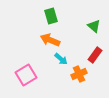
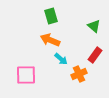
pink square: rotated 30 degrees clockwise
